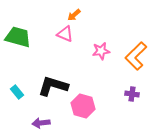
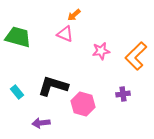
purple cross: moved 9 px left; rotated 16 degrees counterclockwise
pink hexagon: moved 2 px up
